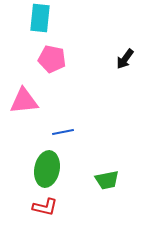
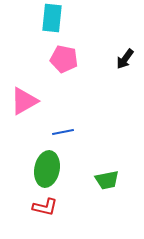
cyan rectangle: moved 12 px right
pink pentagon: moved 12 px right
pink triangle: rotated 24 degrees counterclockwise
